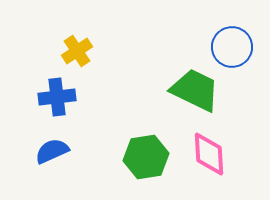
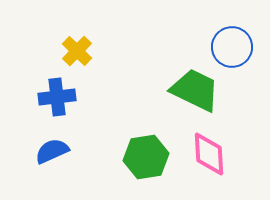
yellow cross: rotated 12 degrees counterclockwise
